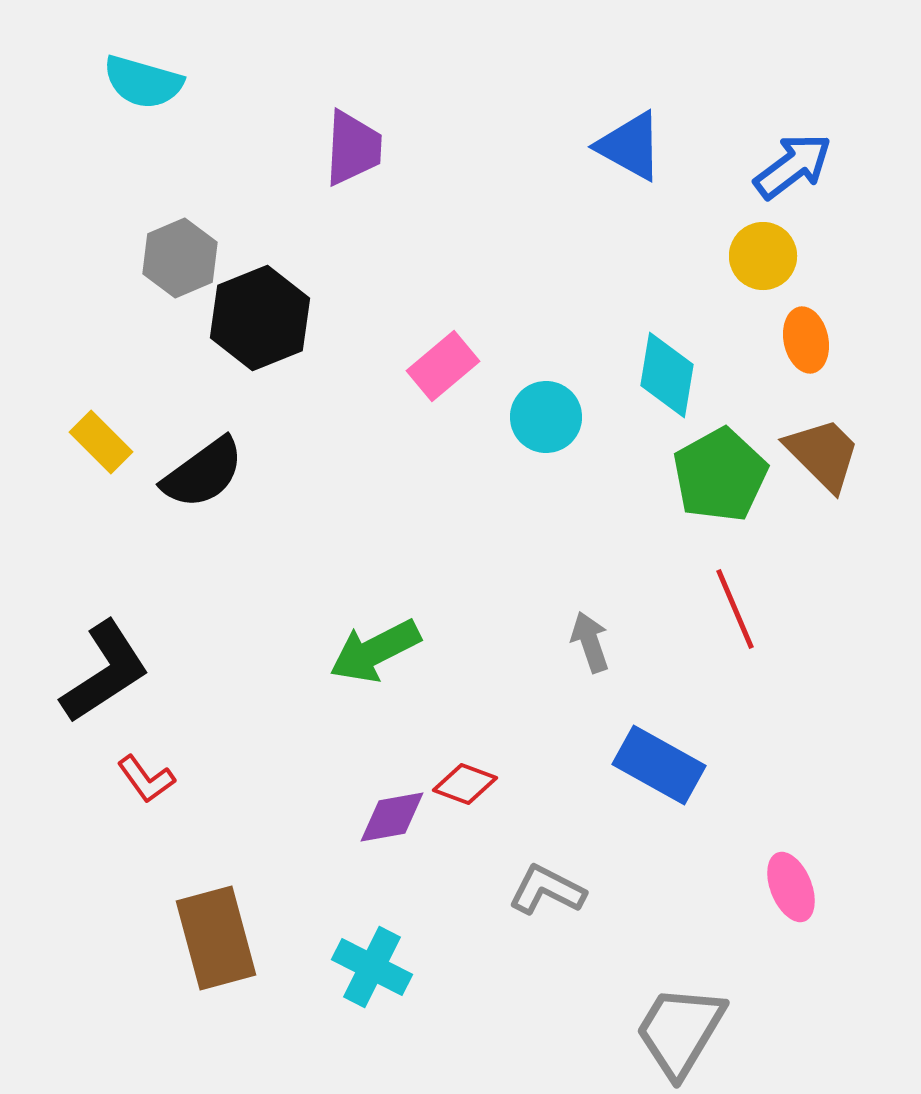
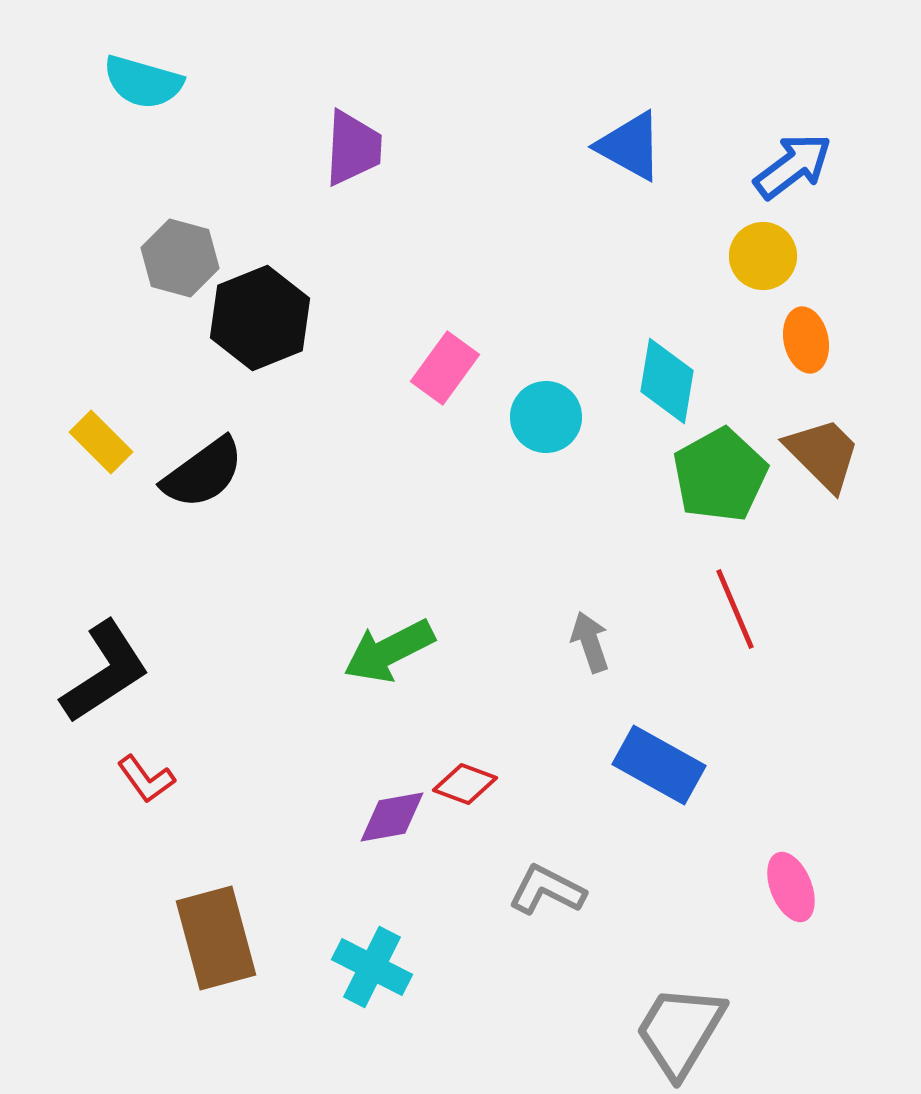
gray hexagon: rotated 22 degrees counterclockwise
pink rectangle: moved 2 px right, 2 px down; rotated 14 degrees counterclockwise
cyan diamond: moved 6 px down
green arrow: moved 14 px right
